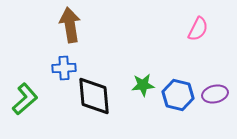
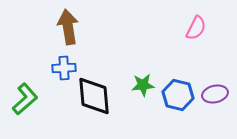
brown arrow: moved 2 px left, 2 px down
pink semicircle: moved 2 px left, 1 px up
